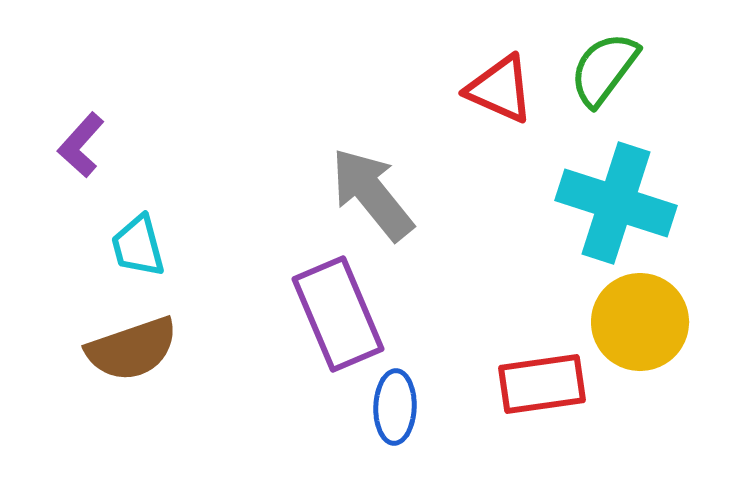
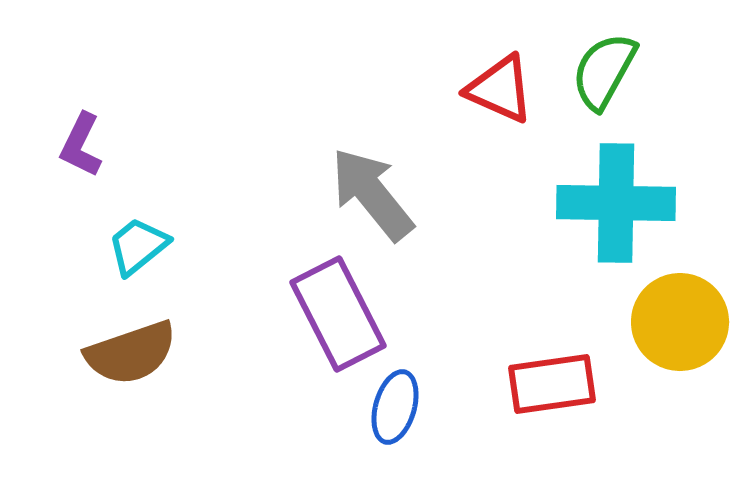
green semicircle: moved 2 px down; rotated 8 degrees counterclockwise
purple L-shape: rotated 16 degrees counterclockwise
cyan cross: rotated 17 degrees counterclockwise
cyan trapezoid: rotated 66 degrees clockwise
purple rectangle: rotated 4 degrees counterclockwise
yellow circle: moved 40 px right
brown semicircle: moved 1 px left, 4 px down
red rectangle: moved 10 px right
blue ellipse: rotated 14 degrees clockwise
